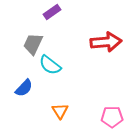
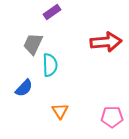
cyan semicircle: rotated 130 degrees counterclockwise
